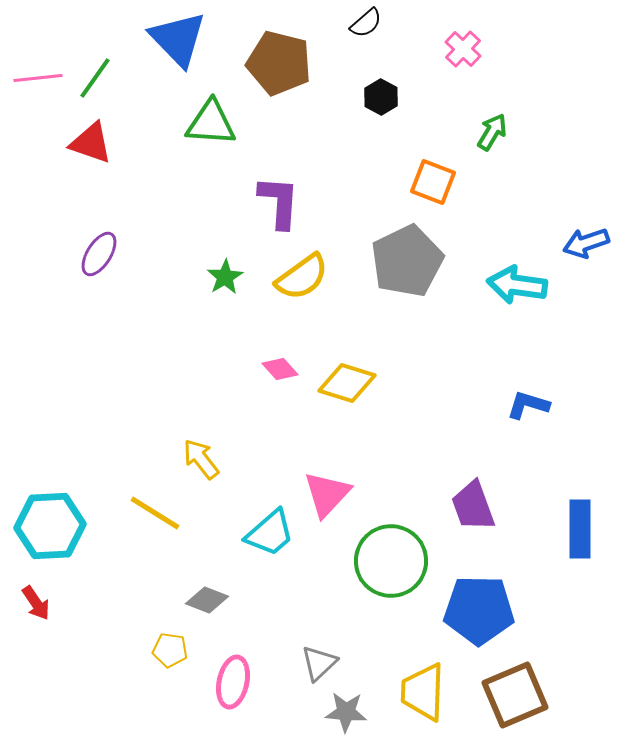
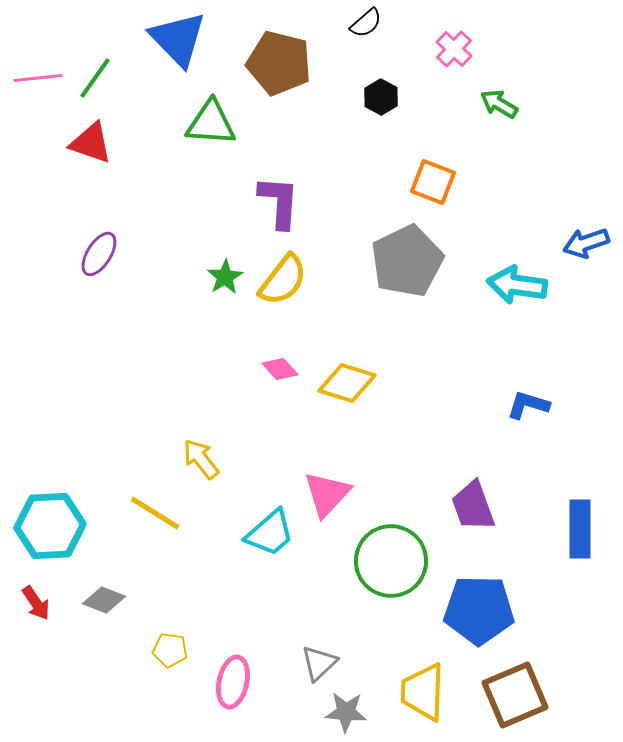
pink cross: moved 9 px left
green arrow: moved 7 px right, 28 px up; rotated 90 degrees counterclockwise
yellow semicircle: moved 19 px left, 3 px down; rotated 16 degrees counterclockwise
gray diamond: moved 103 px left
